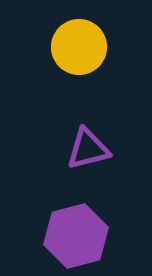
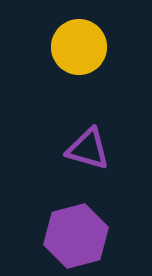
purple triangle: rotated 30 degrees clockwise
